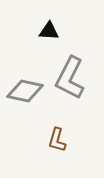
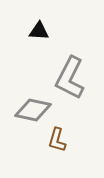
black triangle: moved 10 px left
gray diamond: moved 8 px right, 19 px down
